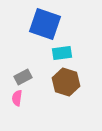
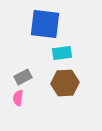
blue square: rotated 12 degrees counterclockwise
brown hexagon: moved 1 px left, 1 px down; rotated 20 degrees counterclockwise
pink semicircle: moved 1 px right
